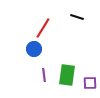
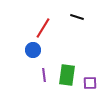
blue circle: moved 1 px left, 1 px down
